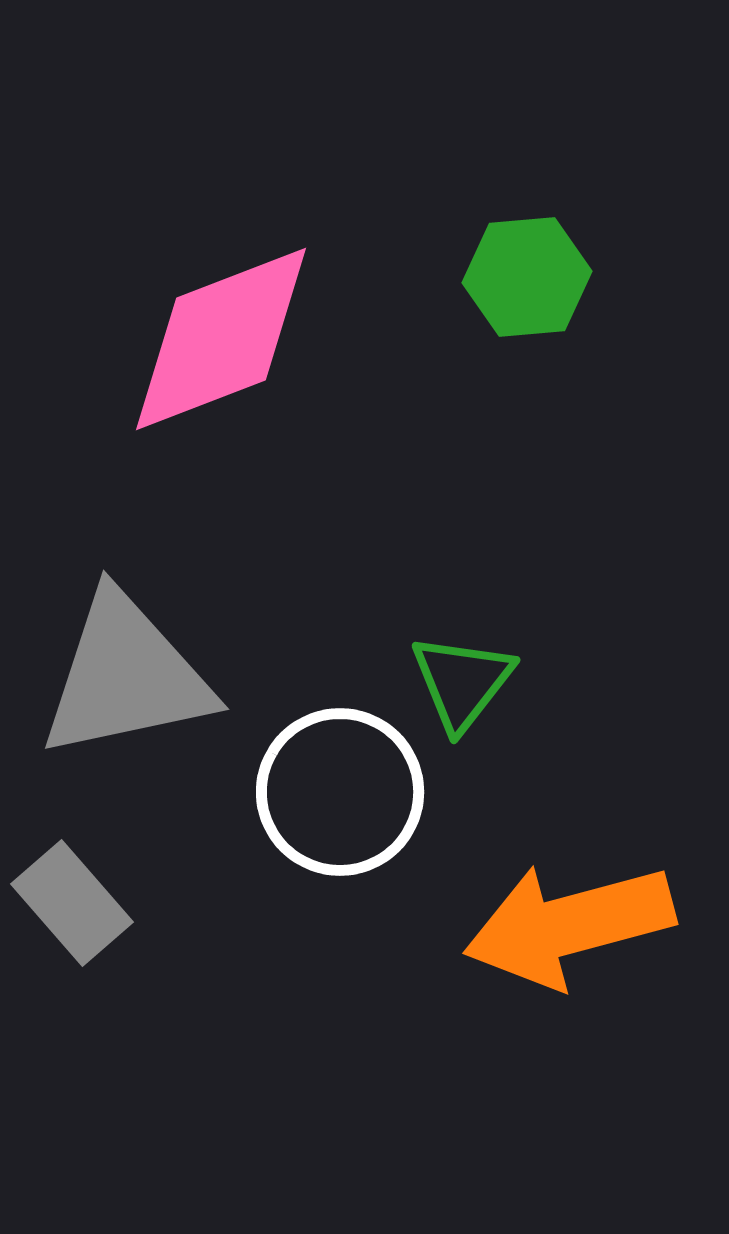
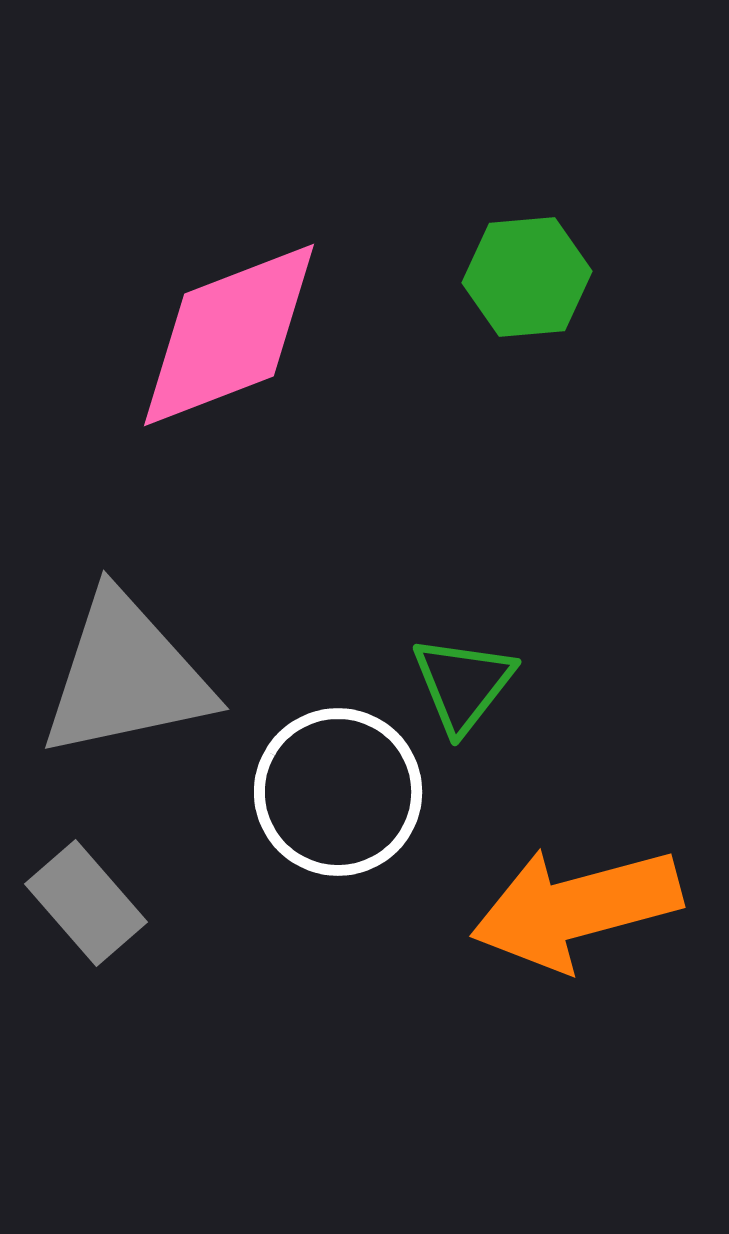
pink diamond: moved 8 px right, 4 px up
green triangle: moved 1 px right, 2 px down
white circle: moved 2 px left
gray rectangle: moved 14 px right
orange arrow: moved 7 px right, 17 px up
